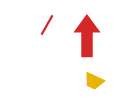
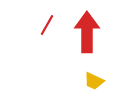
red arrow: moved 4 px up
